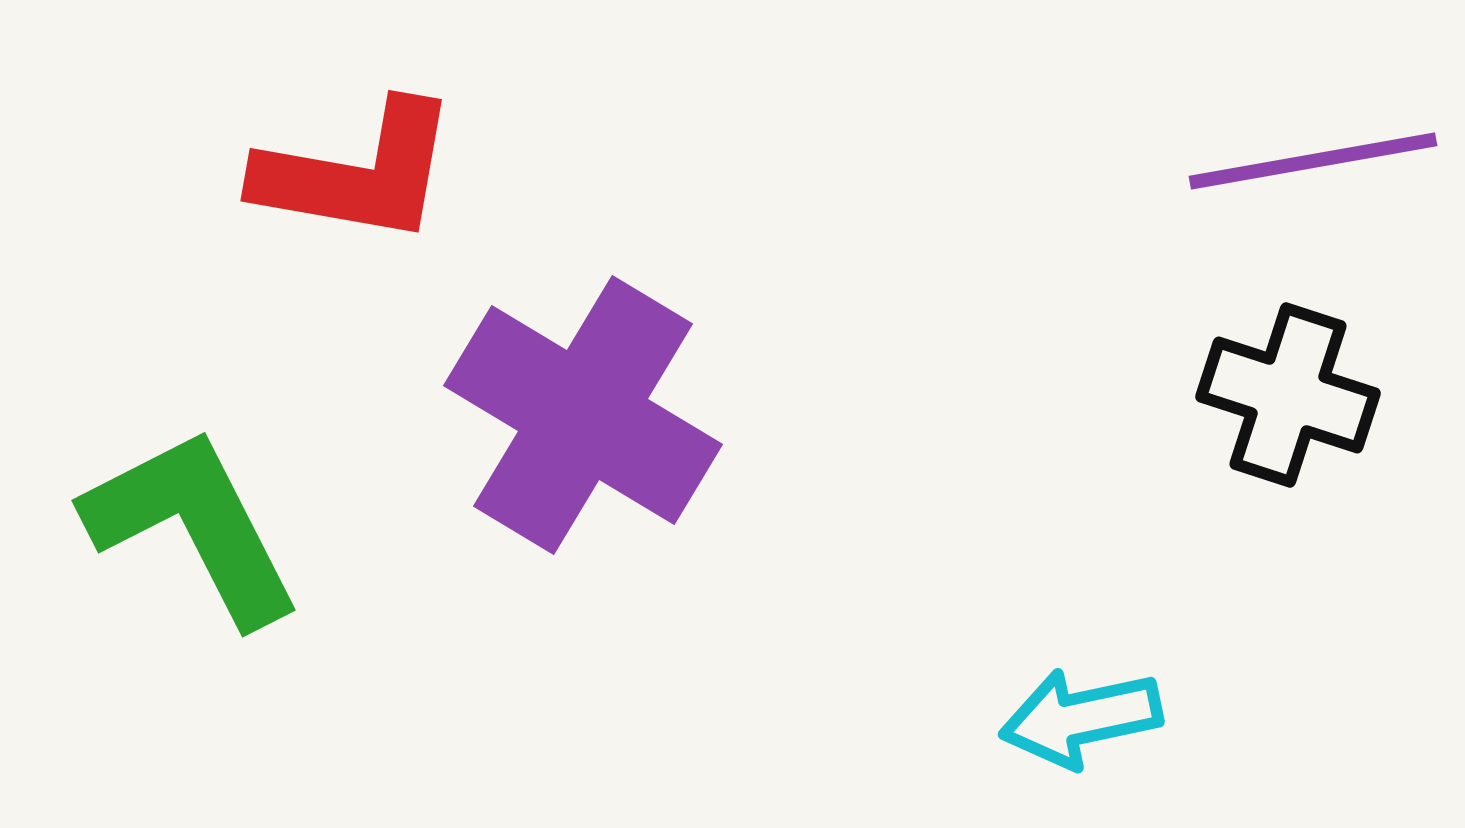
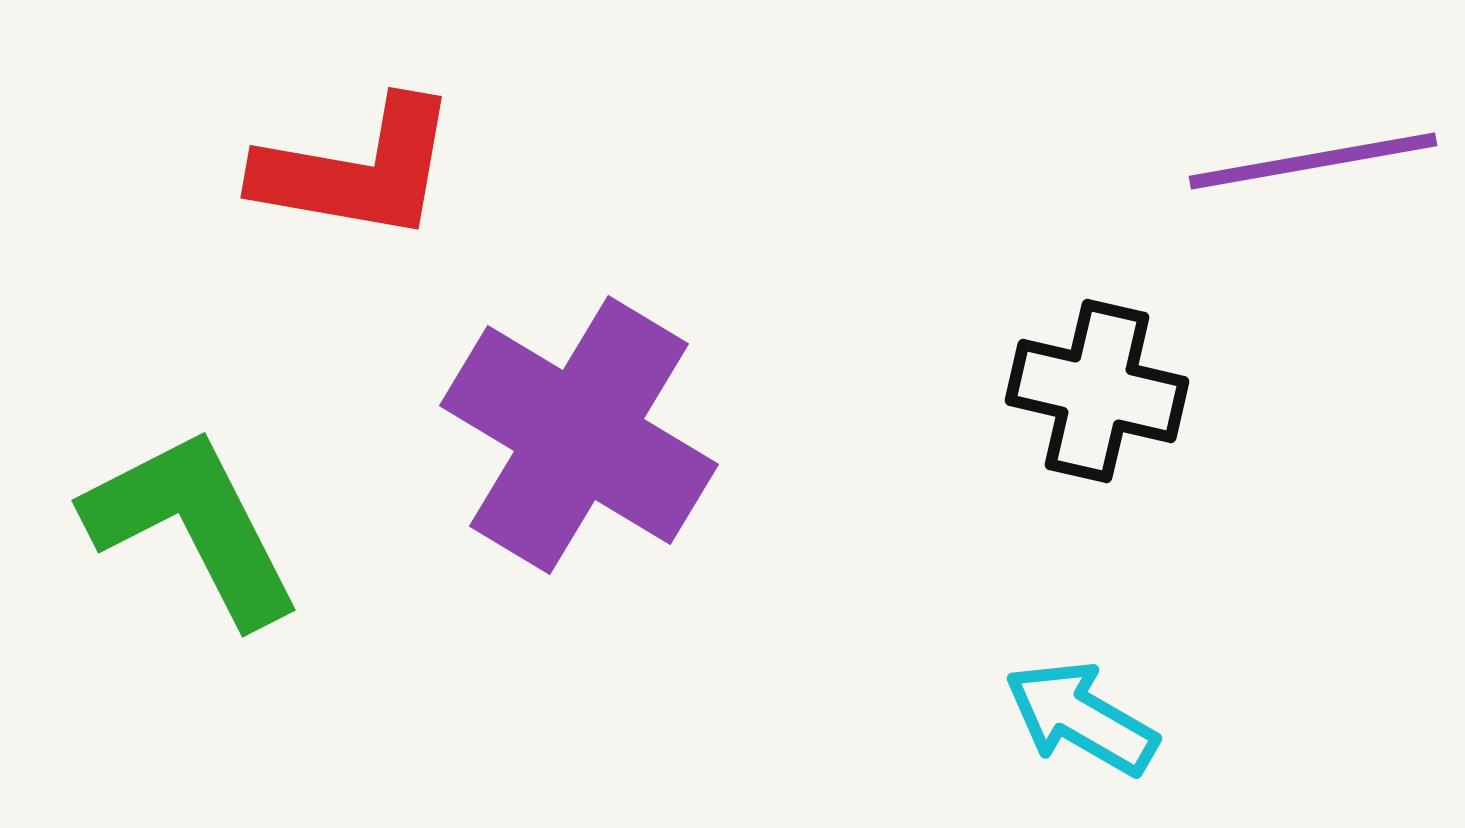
red L-shape: moved 3 px up
black cross: moved 191 px left, 4 px up; rotated 5 degrees counterclockwise
purple cross: moved 4 px left, 20 px down
cyan arrow: rotated 42 degrees clockwise
